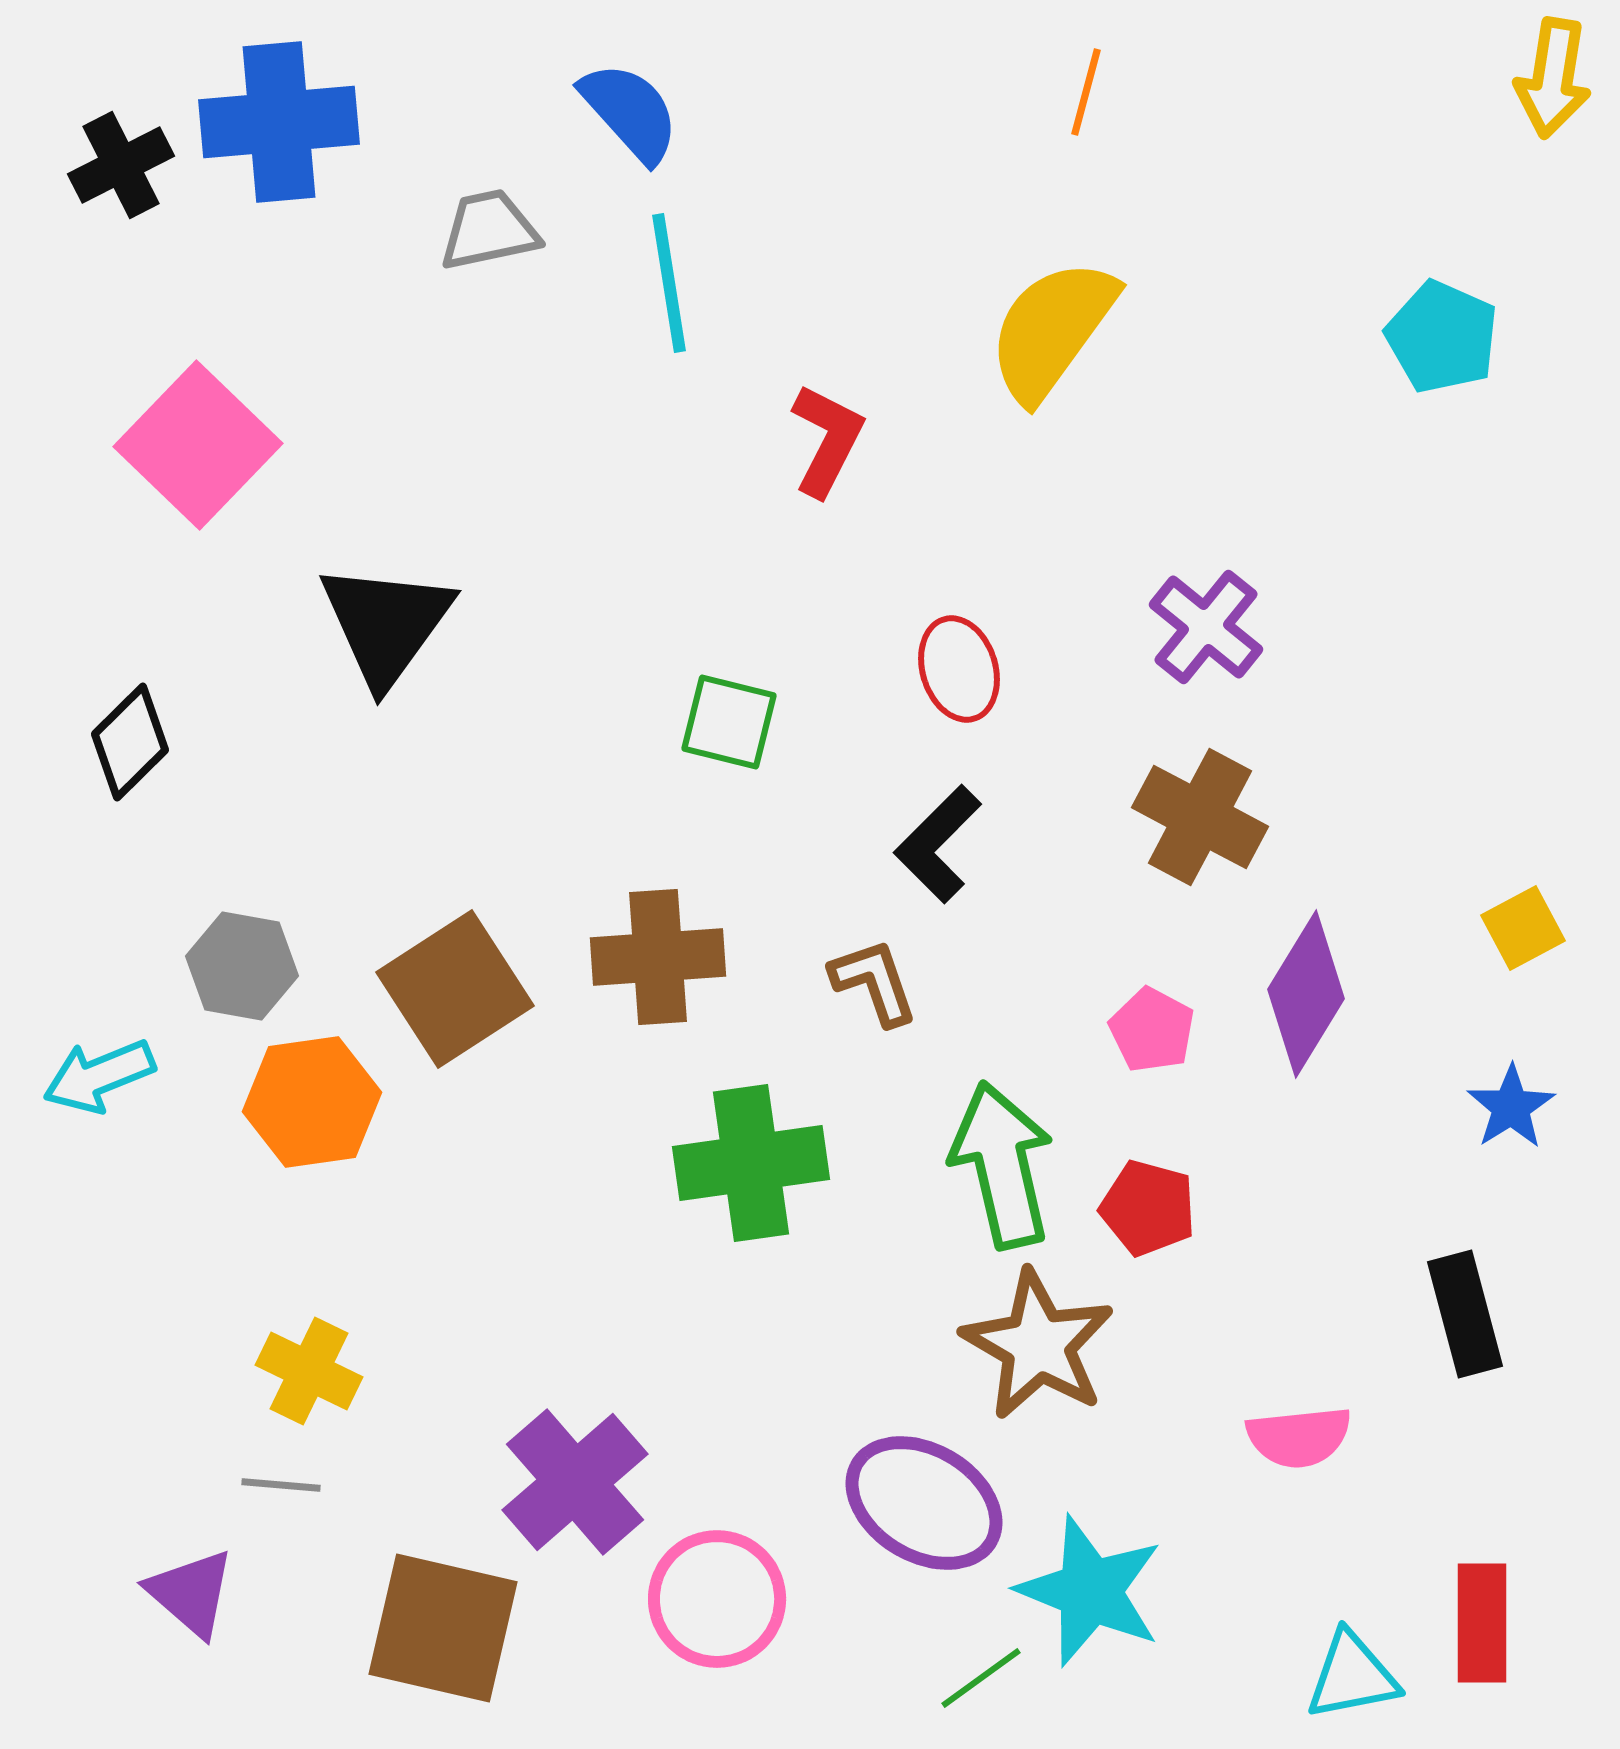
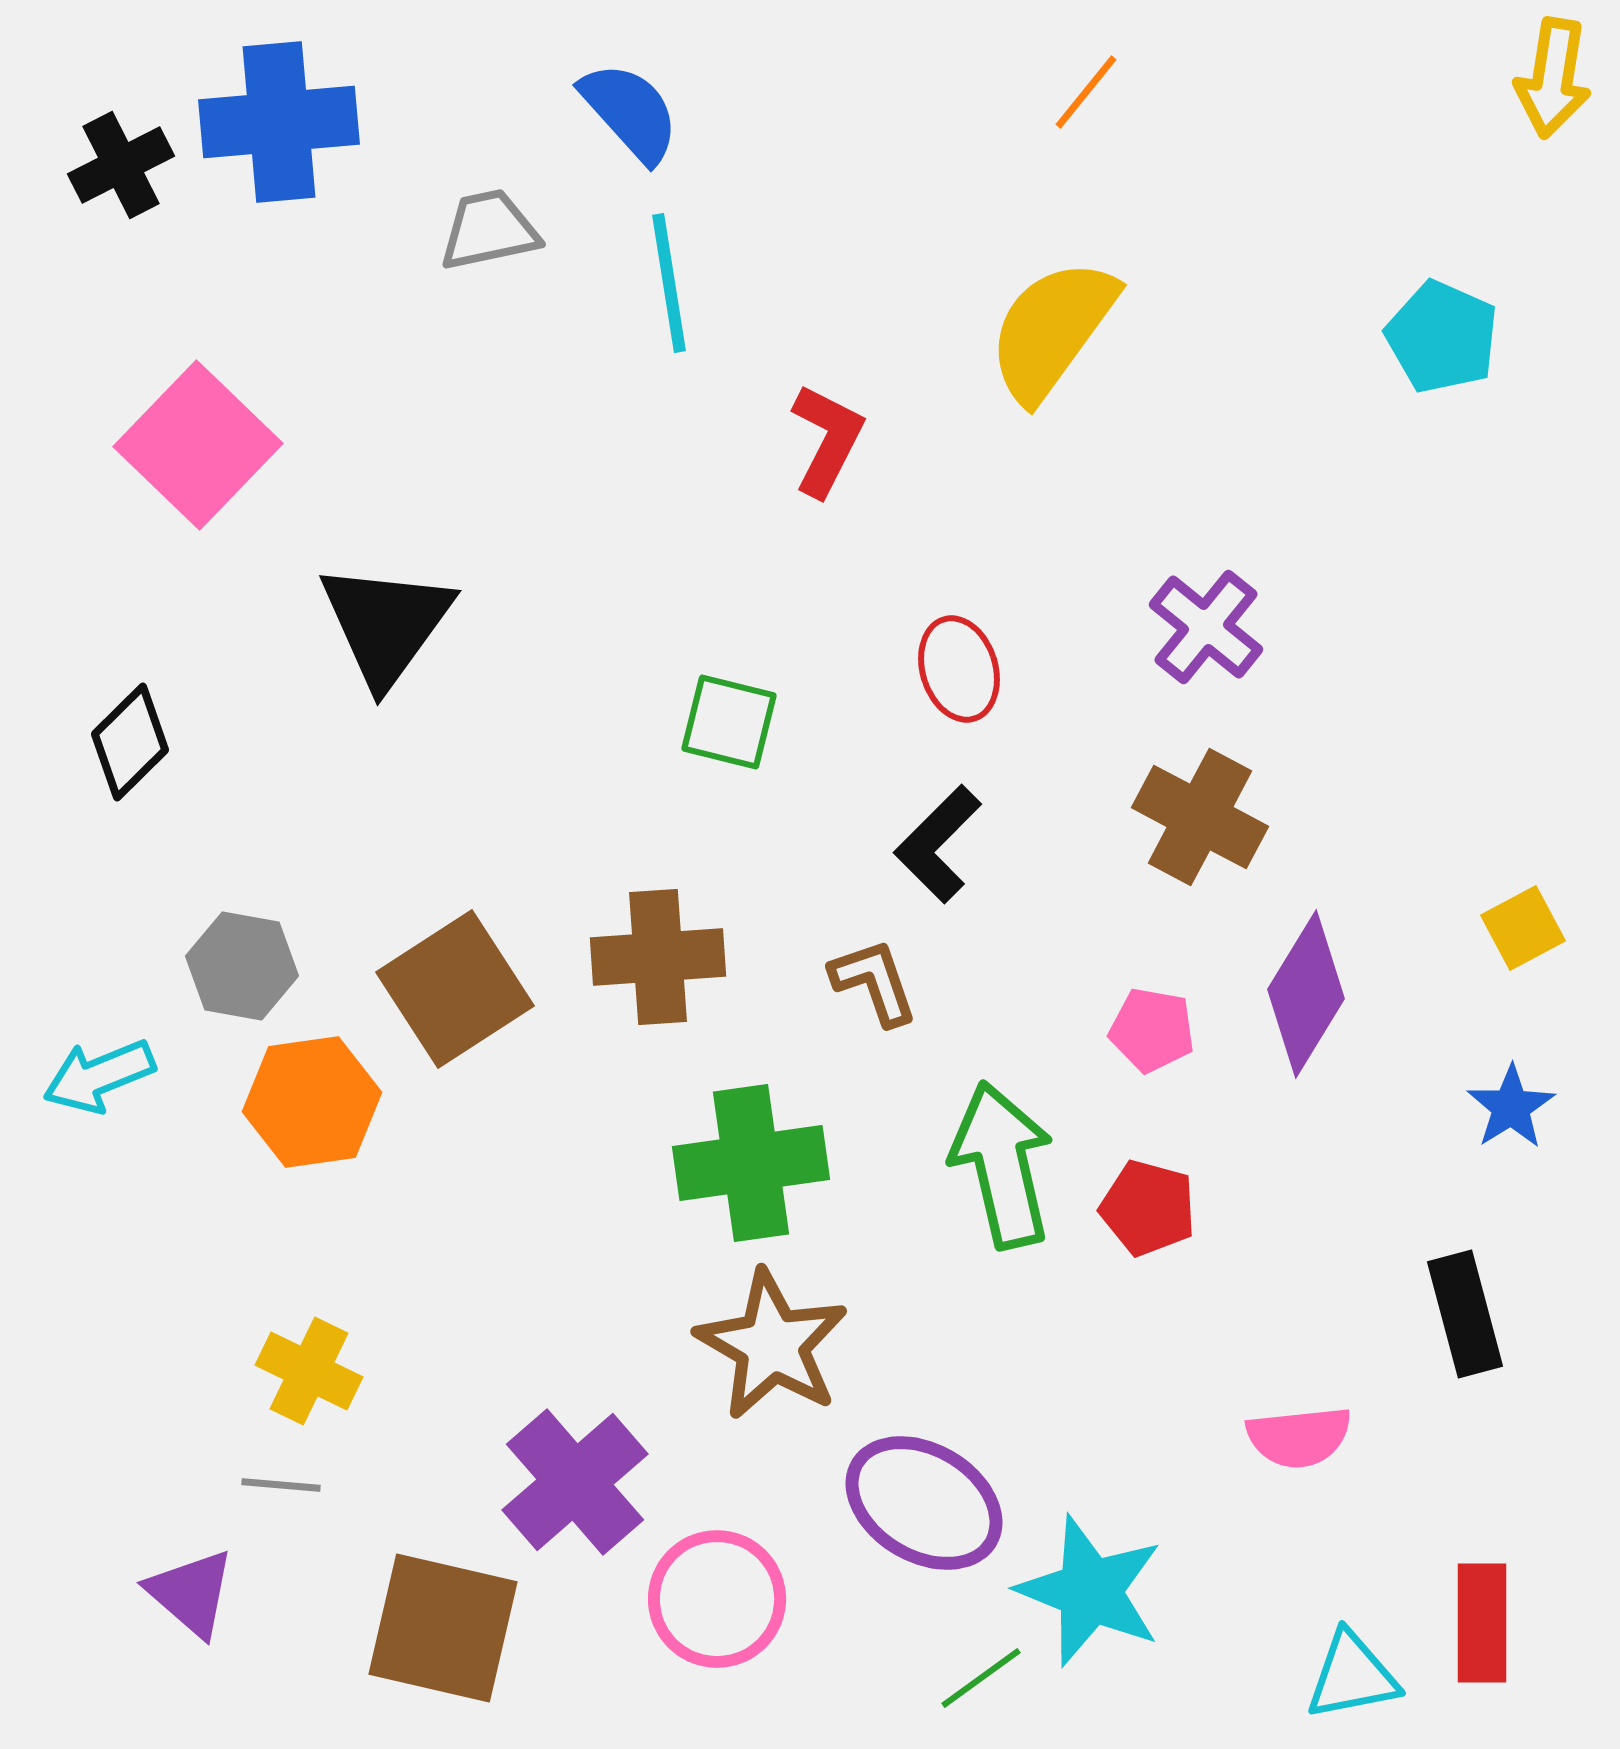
orange line at (1086, 92): rotated 24 degrees clockwise
pink pentagon at (1152, 1030): rotated 18 degrees counterclockwise
brown star at (1038, 1345): moved 266 px left
